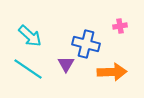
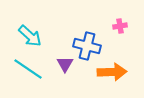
blue cross: moved 1 px right, 2 px down
purple triangle: moved 1 px left
